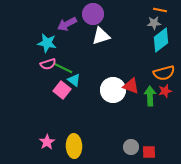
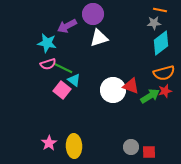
purple arrow: moved 2 px down
white triangle: moved 2 px left, 2 px down
cyan diamond: moved 3 px down
green arrow: rotated 60 degrees clockwise
pink star: moved 2 px right, 1 px down
